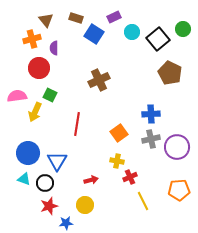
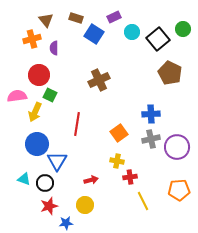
red circle: moved 7 px down
blue circle: moved 9 px right, 9 px up
red cross: rotated 16 degrees clockwise
